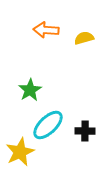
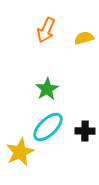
orange arrow: rotated 70 degrees counterclockwise
green star: moved 17 px right, 1 px up
cyan ellipse: moved 2 px down
